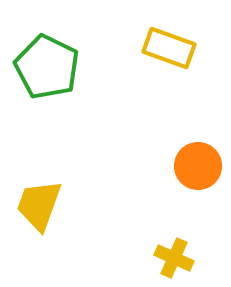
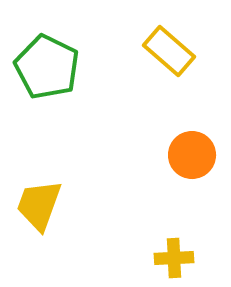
yellow rectangle: moved 3 px down; rotated 21 degrees clockwise
orange circle: moved 6 px left, 11 px up
yellow cross: rotated 27 degrees counterclockwise
